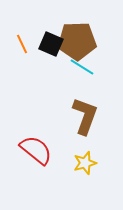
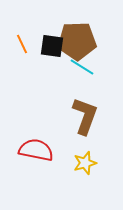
black square: moved 1 px right, 2 px down; rotated 15 degrees counterclockwise
red semicircle: rotated 28 degrees counterclockwise
